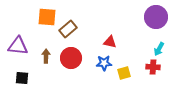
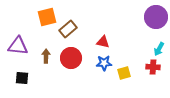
orange square: rotated 18 degrees counterclockwise
red triangle: moved 7 px left
